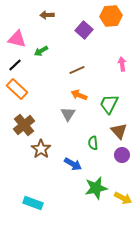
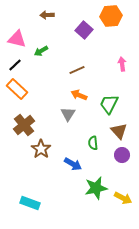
cyan rectangle: moved 3 px left
